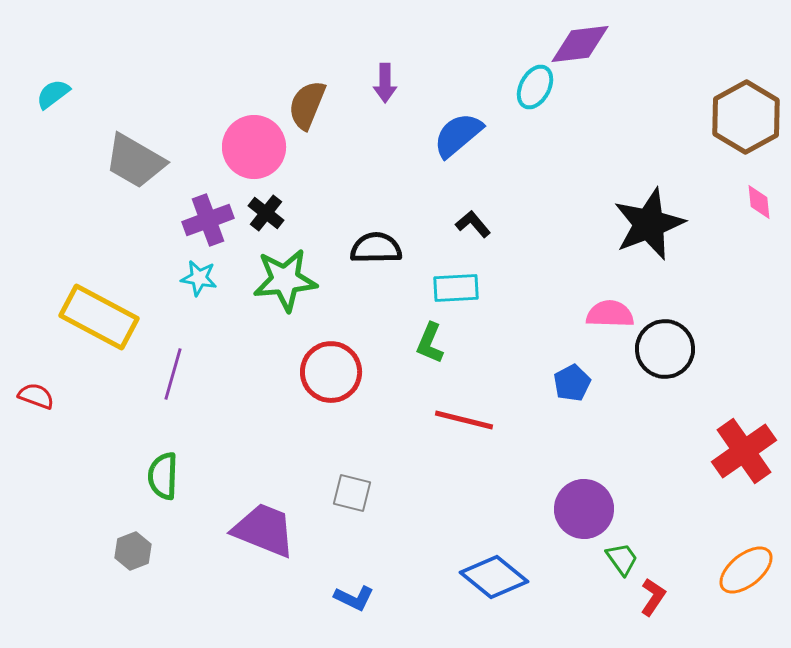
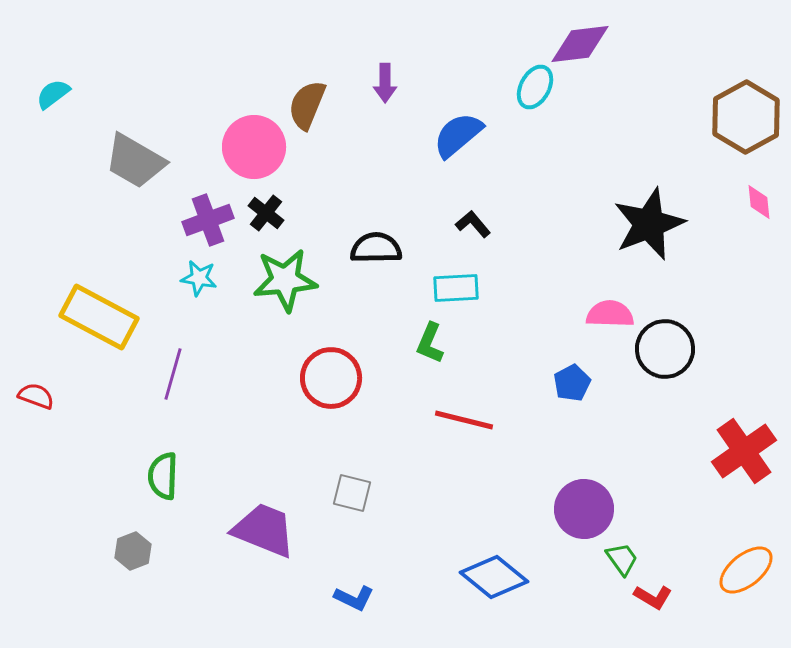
red circle: moved 6 px down
red L-shape: rotated 87 degrees clockwise
